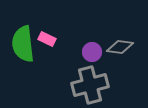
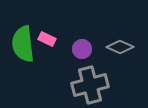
gray diamond: rotated 16 degrees clockwise
purple circle: moved 10 px left, 3 px up
